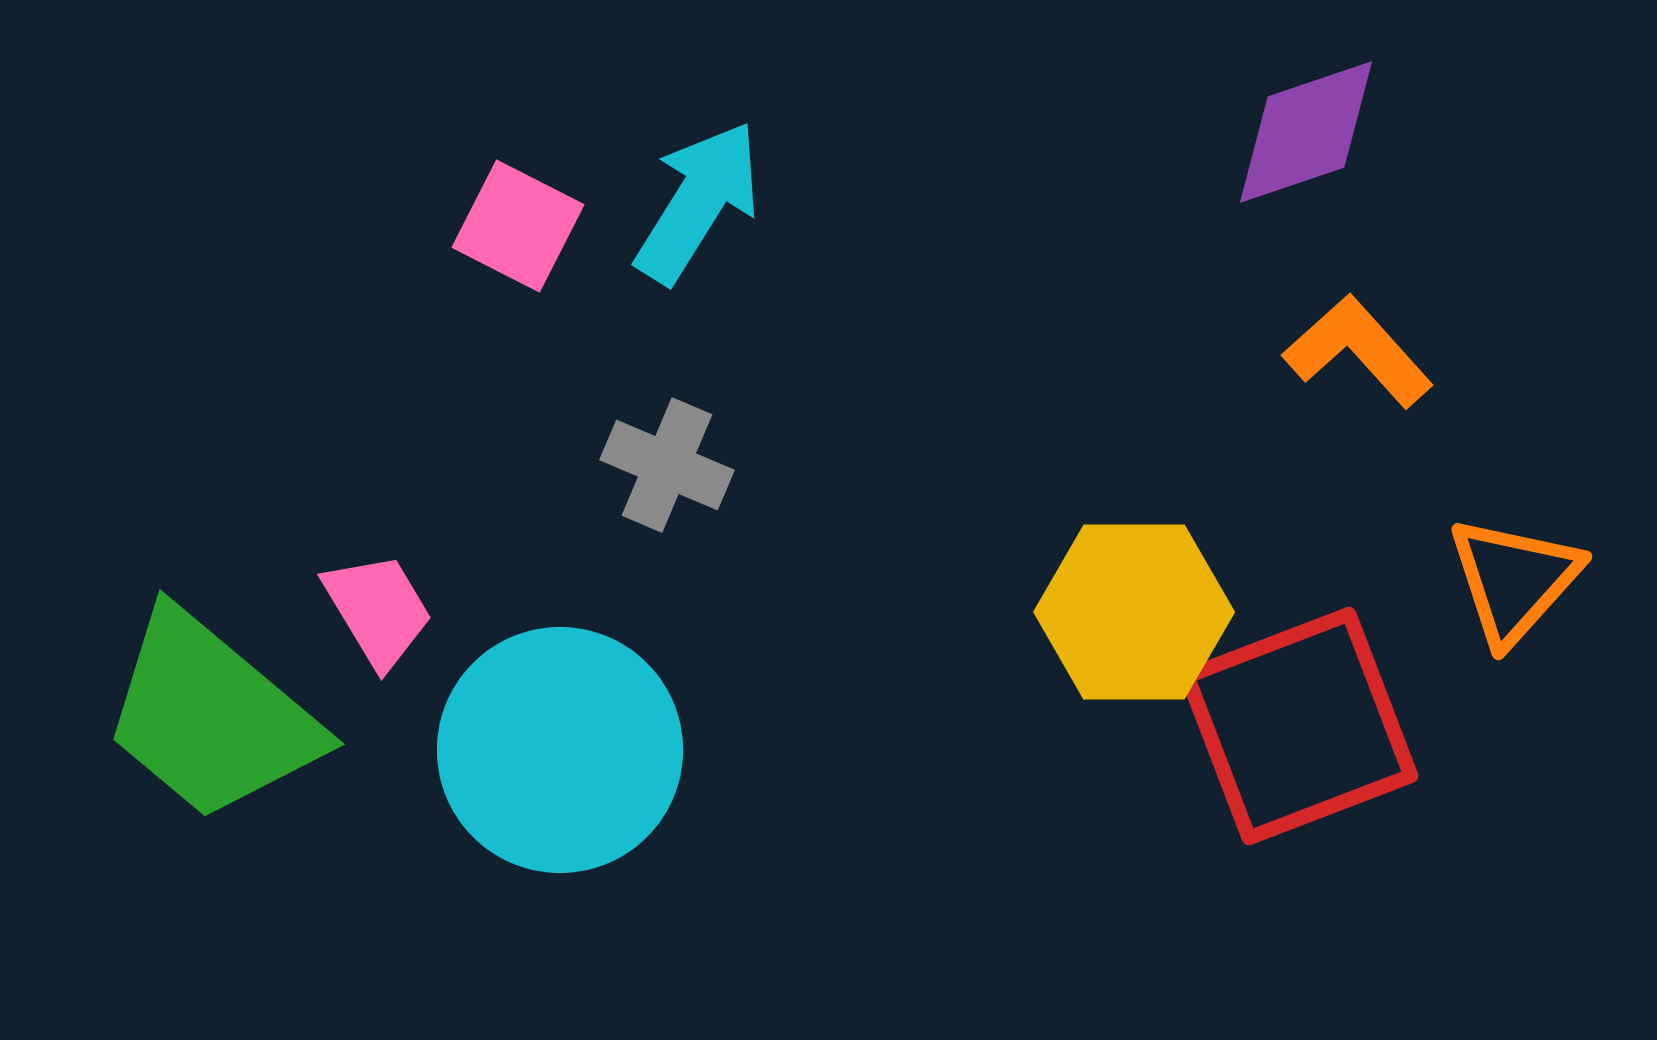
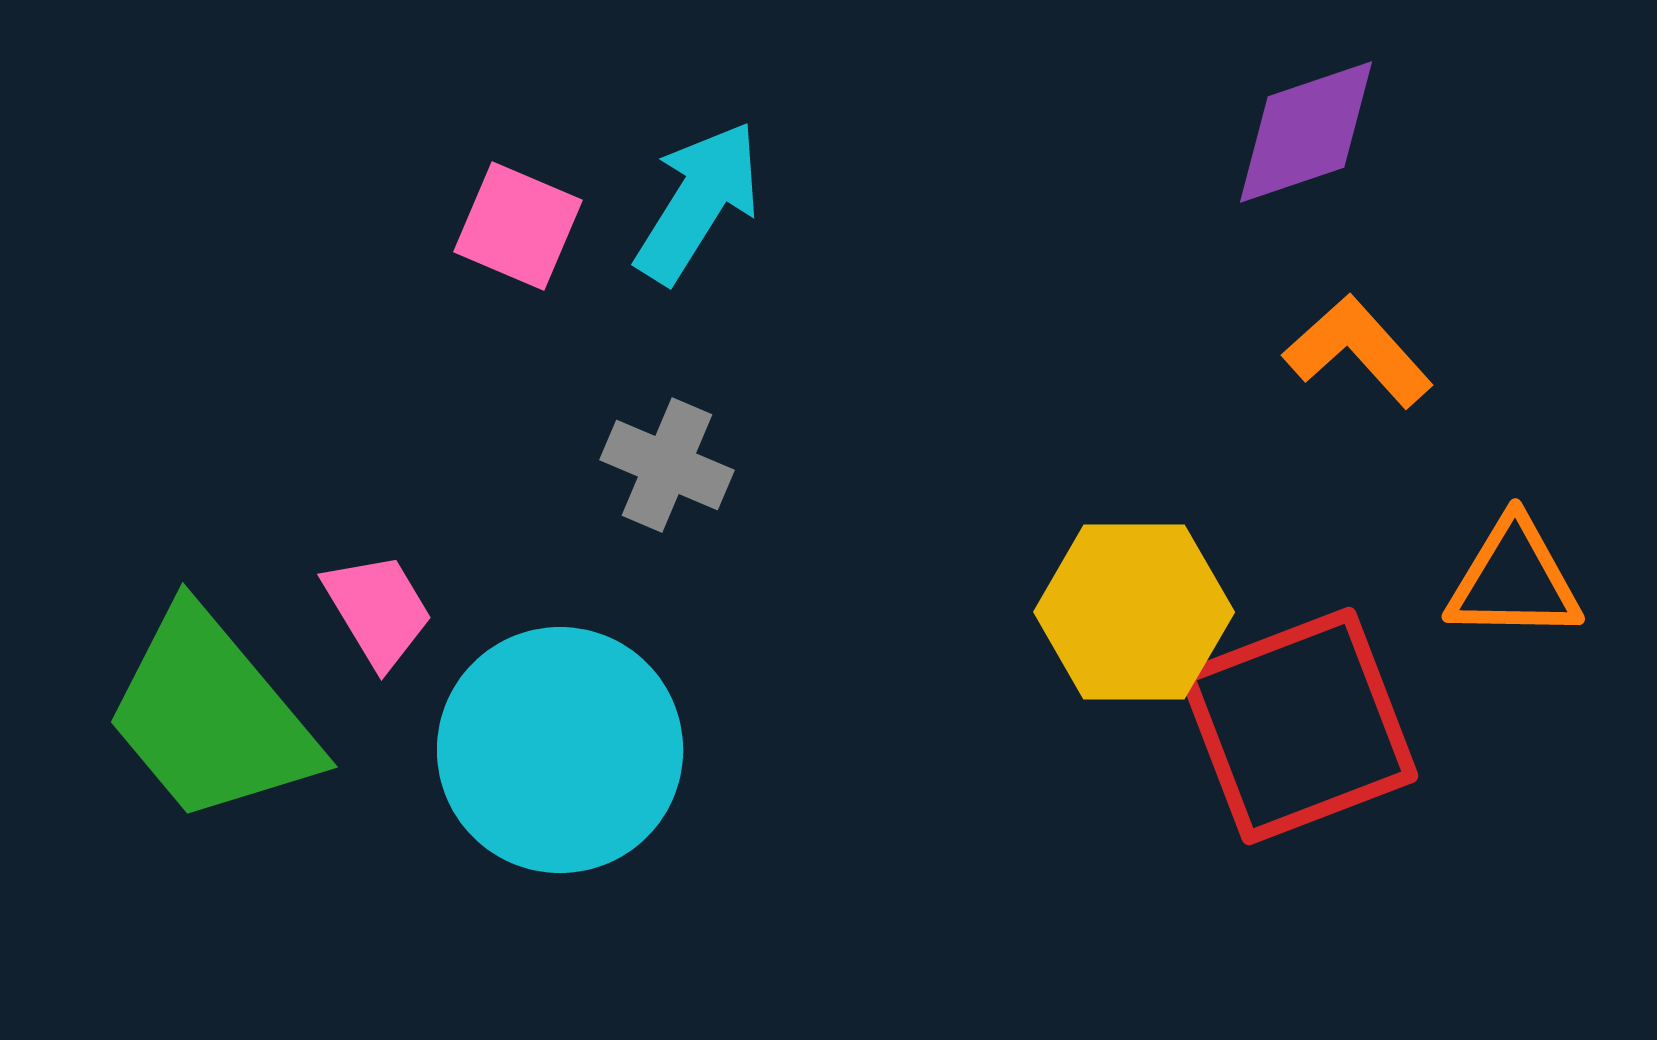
pink square: rotated 4 degrees counterclockwise
orange triangle: rotated 49 degrees clockwise
green trapezoid: rotated 10 degrees clockwise
